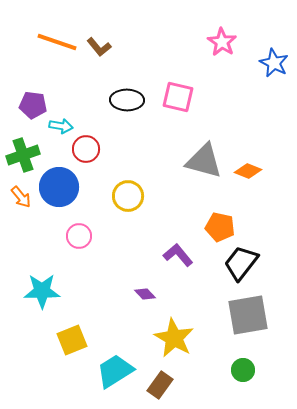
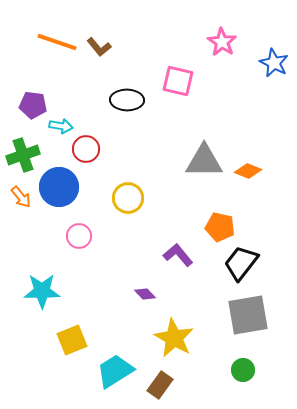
pink square: moved 16 px up
gray triangle: rotated 15 degrees counterclockwise
yellow circle: moved 2 px down
